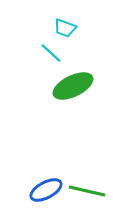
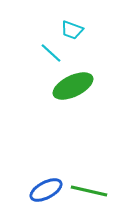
cyan trapezoid: moved 7 px right, 2 px down
green line: moved 2 px right
